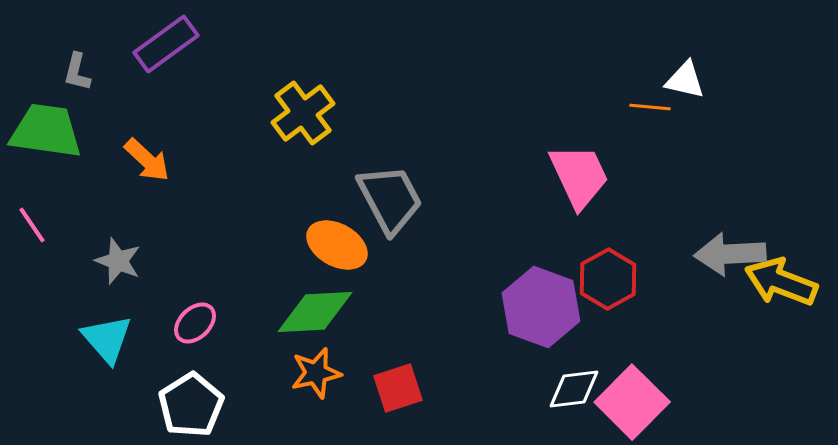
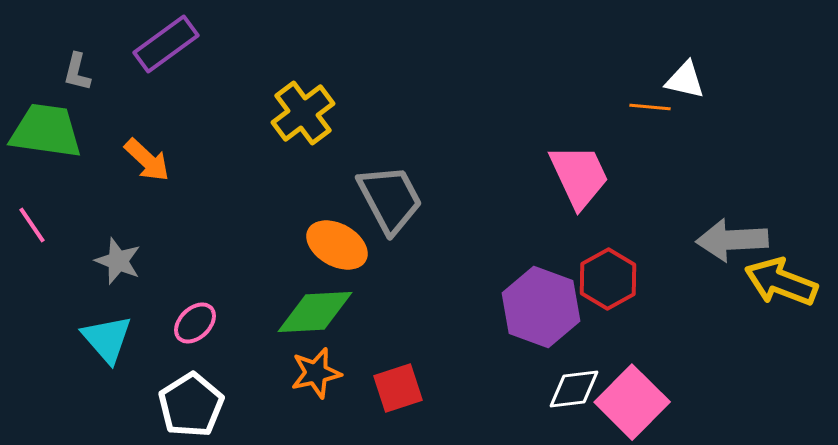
gray arrow: moved 2 px right, 14 px up
